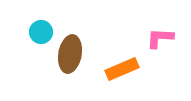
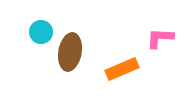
brown ellipse: moved 2 px up
